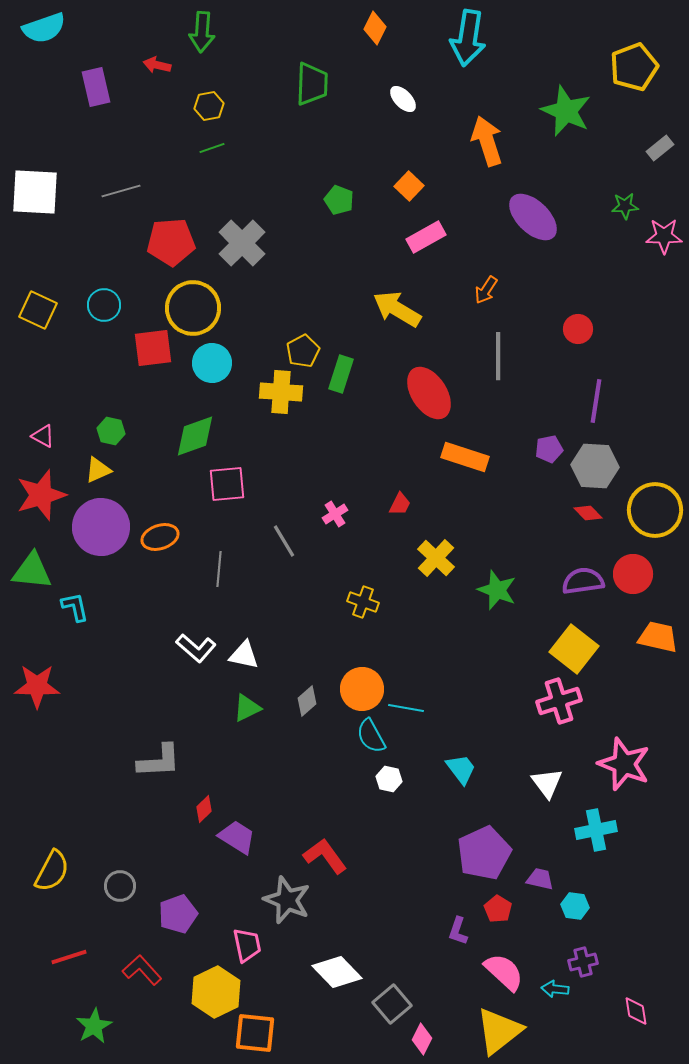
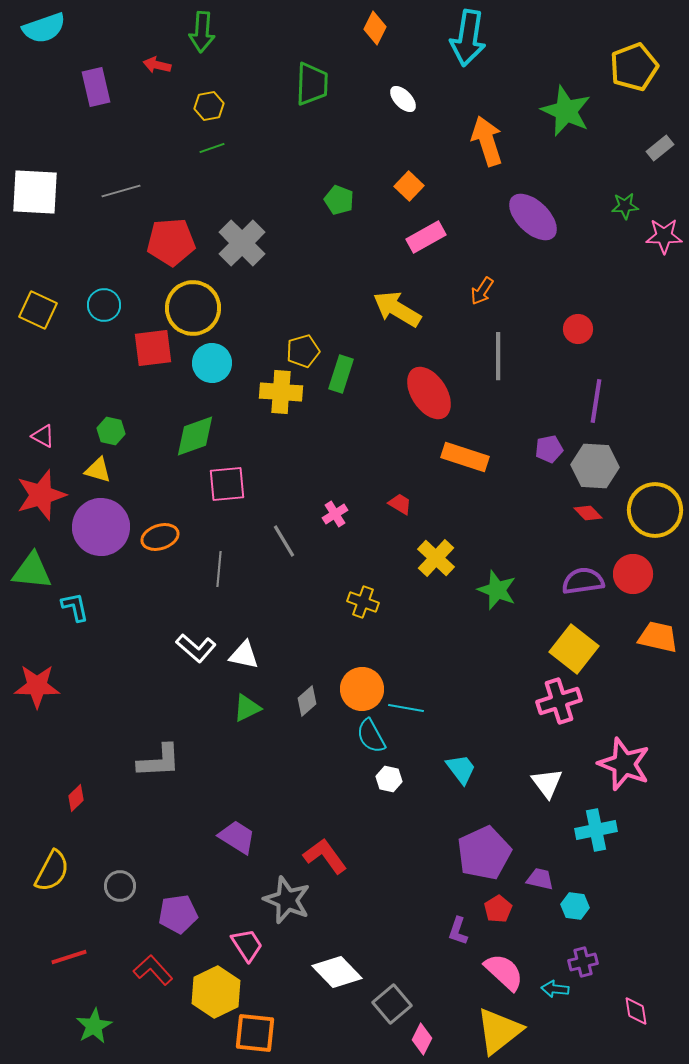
orange arrow at (486, 290): moved 4 px left, 1 px down
yellow pentagon at (303, 351): rotated 12 degrees clockwise
yellow triangle at (98, 470): rotated 40 degrees clockwise
red trapezoid at (400, 504): rotated 85 degrees counterclockwise
red diamond at (204, 809): moved 128 px left, 11 px up
red pentagon at (498, 909): rotated 8 degrees clockwise
purple pentagon at (178, 914): rotated 12 degrees clockwise
pink trapezoid at (247, 945): rotated 21 degrees counterclockwise
red L-shape at (142, 970): moved 11 px right
